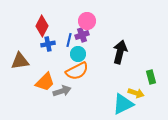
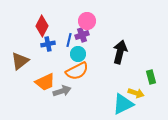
brown triangle: rotated 30 degrees counterclockwise
orange trapezoid: rotated 20 degrees clockwise
